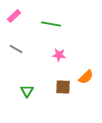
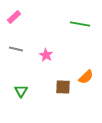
pink rectangle: moved 1 px down
green line: moved 29 px right
gray line: rotated 16 degrees counterclockwise
pink star: moved 13 px left; rotated 24 degrees clockwise
green triangle: moved 6 px left
